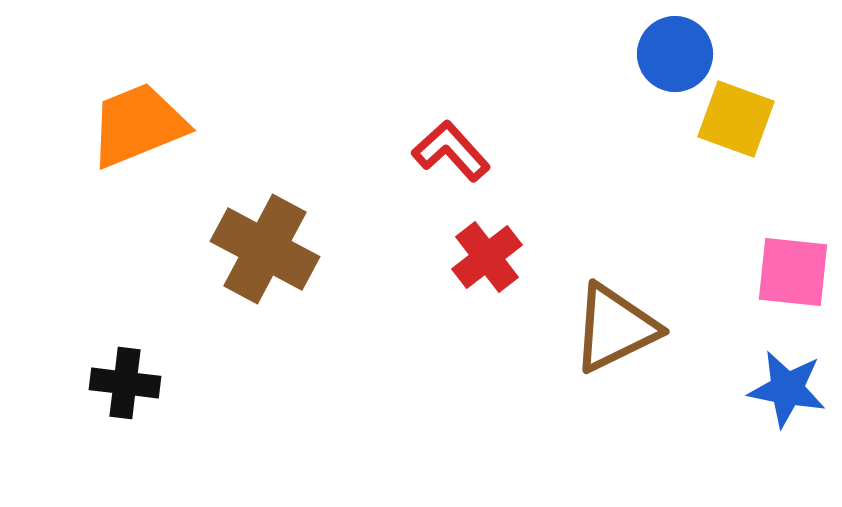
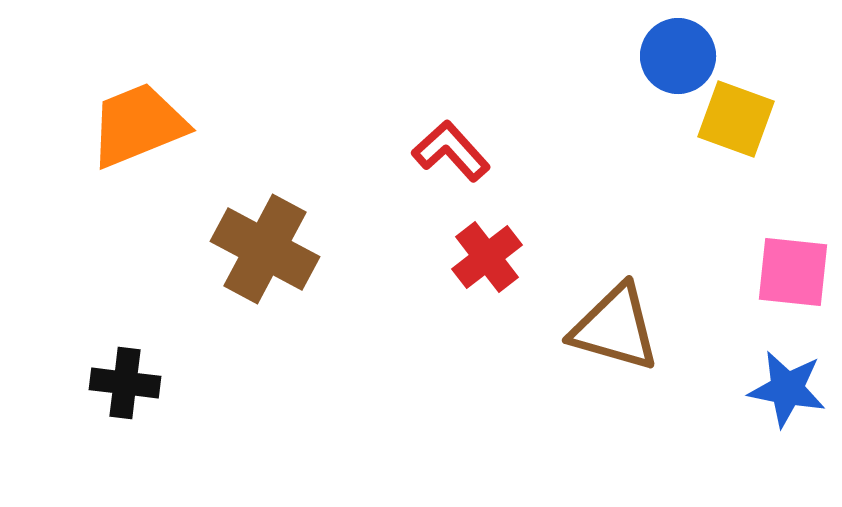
blue circle: moved 3 px right, 2 px down
brown triangle: rotated 42 degrees clockwise
